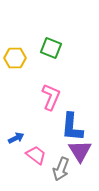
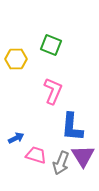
green square: moved 3 px up
yellow hexagon: moved 1 px right, 1 px down
pink L-shape: moved 2 px right, 6 px up
purple triangle: moved 3 px right, 5 px down
pink trapezoid: rotated 20 degrees counterclockwise
gray arrow: moved 6 px up
